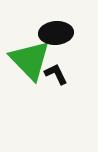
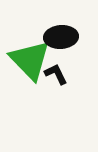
black ellipse: moved 5 px right, 4 px down
